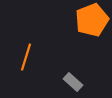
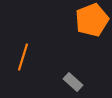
orange line: moved 3 px left
